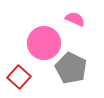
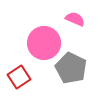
red square: rotated 15 degrees clockwise
